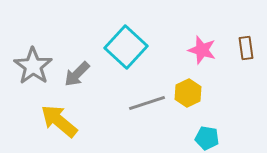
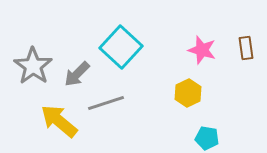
cyan square: moved 5 px left
gray line: moved 41 px left
